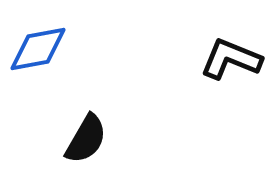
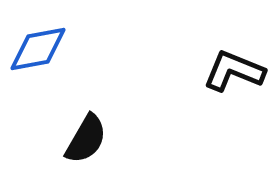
black L-shape: moved 3 px right, 12 px down
